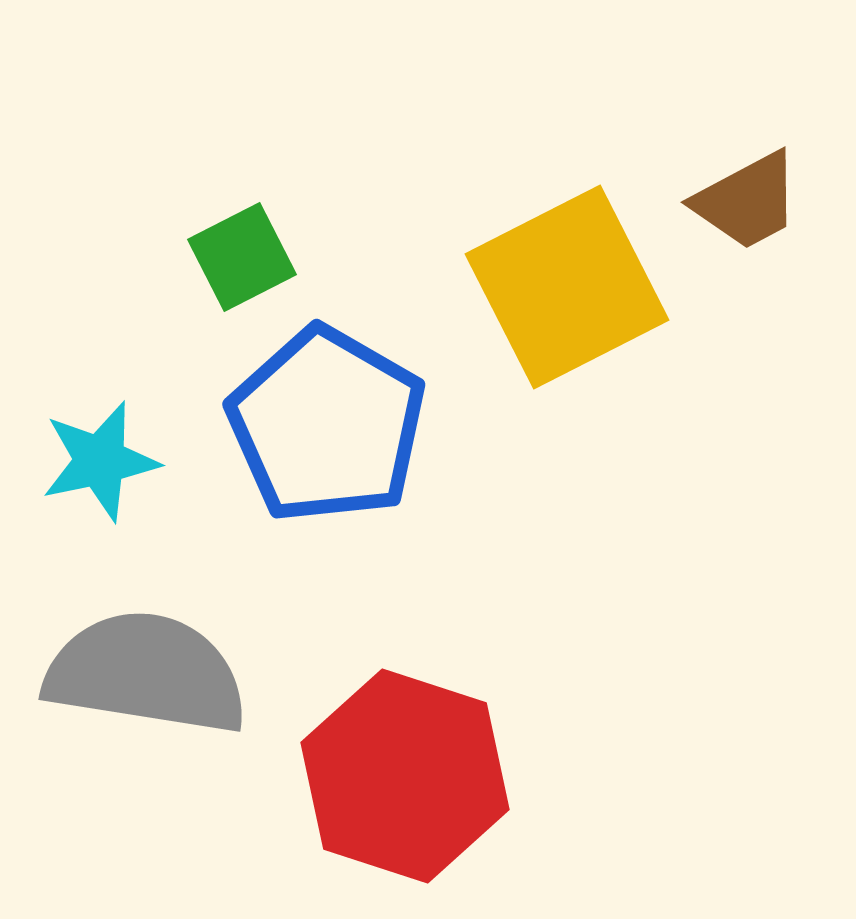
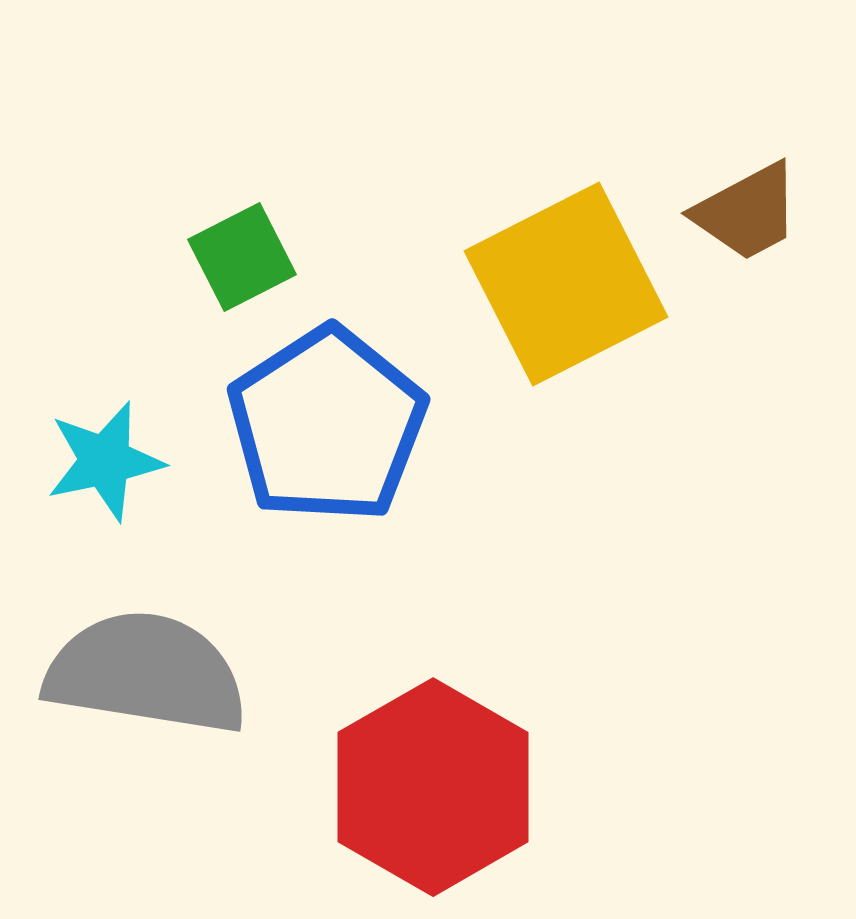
brown trapezoid: moved 11 px down
yellow square: moved 1 px left, 3 px up
blue pentagon: rotated 9 degrees clockwise
cyan star: moved 5 px right
red hexagon: moved 28 px right, 11 px down; rotated 12 degrees clockwise
